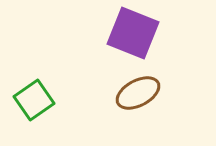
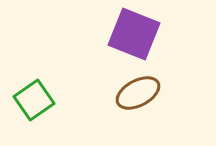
purple square: moved 1 px right, 1 px down
